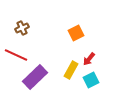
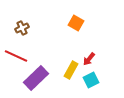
orange square: moved 10 px up; rotated 35 degrees counterclockwise
red line: moved 1 px down
purple rectangle: moved 1 px right, 1 px down
